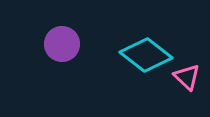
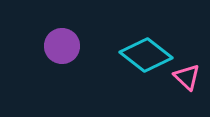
purple circle: moved 2 px down
